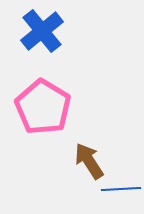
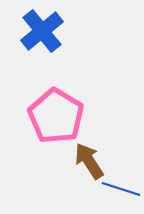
pink pentagon: moved 13 px right, 9 px down
blue line: rotated 21 degrees clockwise
